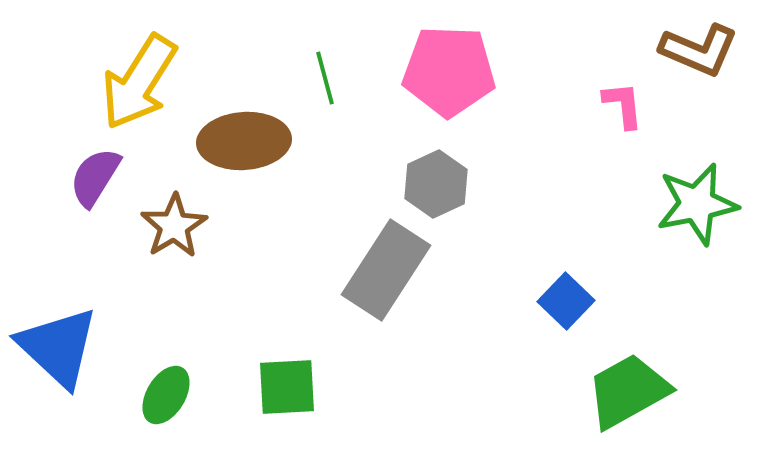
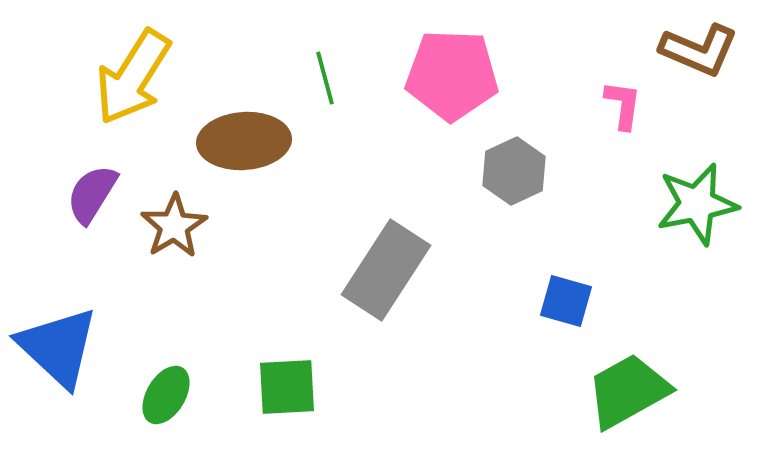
pink pentagon: moved 3 px right, 4 px down
yellow arrow: moved 6 px left, 5 px up
pink L-shape: rotated 14 degrees clockwise
purple semicircle: moved 3 px left, 17 px down
gray hexagon: moved 78 px right, 13 px up
blue square: rotated 28 degrees counterclockwise
